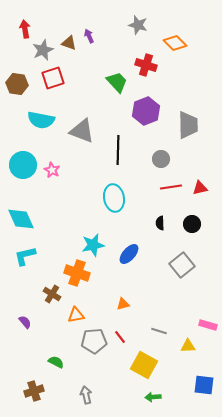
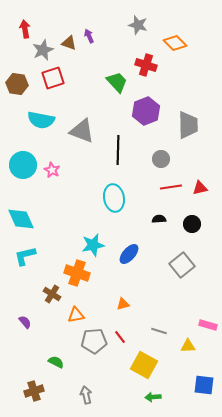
black semicircle at (160, 223): moved 1 px left, 4 px up; rotated 88 degrees clockwise
